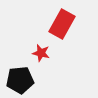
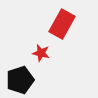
black pentagon: rotated 12 degrees counterclockwise
